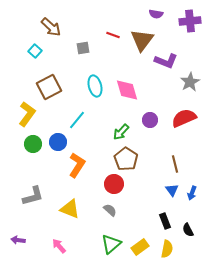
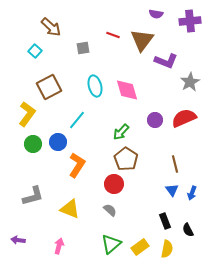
purple circle: moved 5 px right
pink arrow: rotated 56 degrees clockwise
